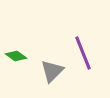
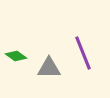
gray triangle: moved 3 px left, 3 px up; rotated 45 degrees clockwise
